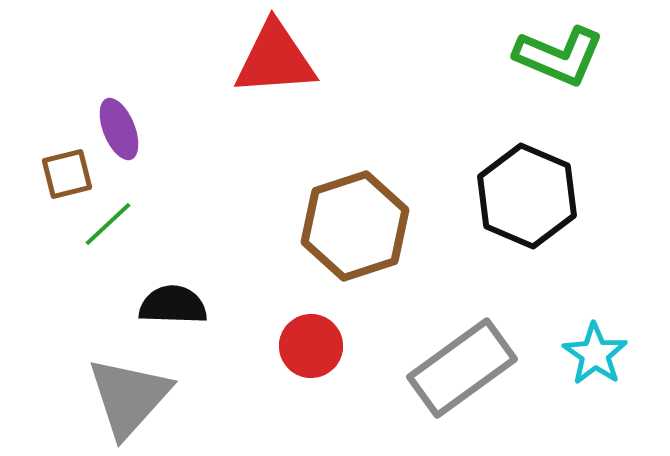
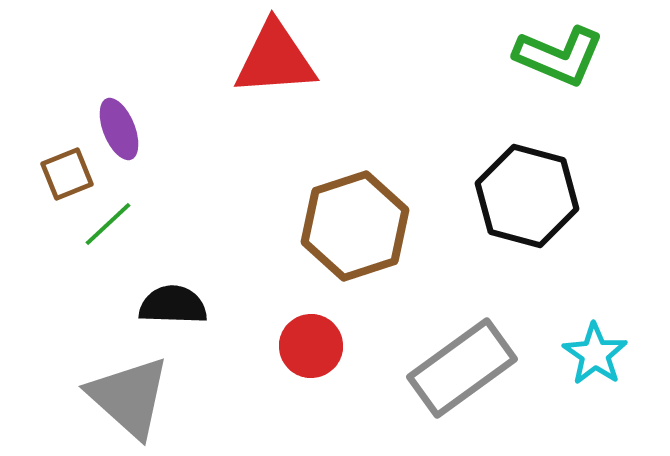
brown square: rotated 8 degrees counterclockwise
black hexagon: rotated 8 degrees counterclockwise
gray triangle: rotated 30 degrees counterclockwise
